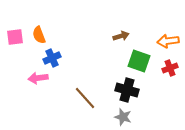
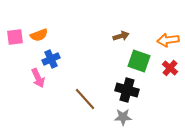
orange semicircle: rotated 90 degrees counterclockwise
orange arrow: moved 1 px up
blue cross: moved 1 px left, 1 px down
red cross: rotated 28 degrees counterclockwise
pink arrow: rotated 108 degrees counterclockwise
brown line: moved 1 px down
gray star: rotated 18 degrees counterclockwise
